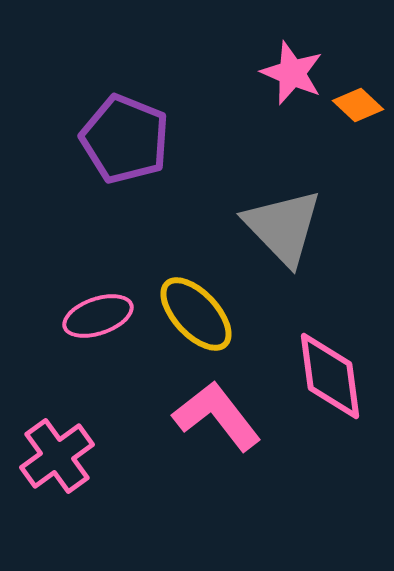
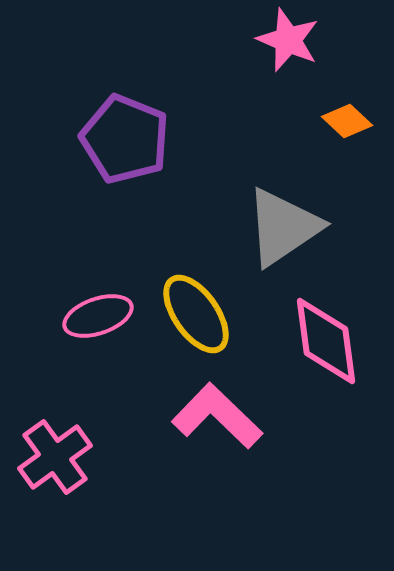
pink star: moved 4 px left, 33 px up
orange diamond: moved 11 px left, 16 px down
gray triangle: rotated 40 degrees clockwise
yellow ellipse: rotated 8 degrees clockwise
pink diamond: moved 4 px left, 35 px up
pink L-shape: rotated 8 degrees counterclockwise
pink cross: moved 2 px left, 1 px down
